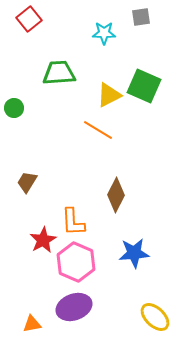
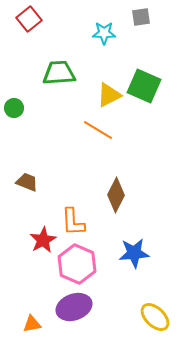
brown trapezoid: rotated 80 degrees clockwise
pink hexagon: moved 1 px right, 2 px down
